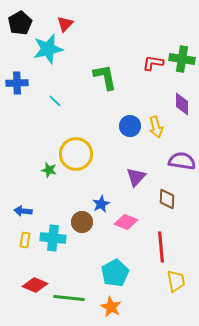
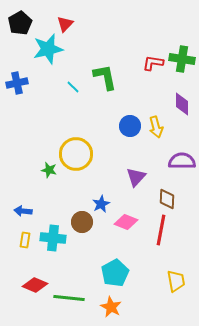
blue cross: rotated 10 degrees counterclockwise
cyan line: moved 18 px right, 14 px up
purple semicircle: rotated 8 degrees counterclockwise
red line: moved 17 px up; rotated 16 degrees clockwise
